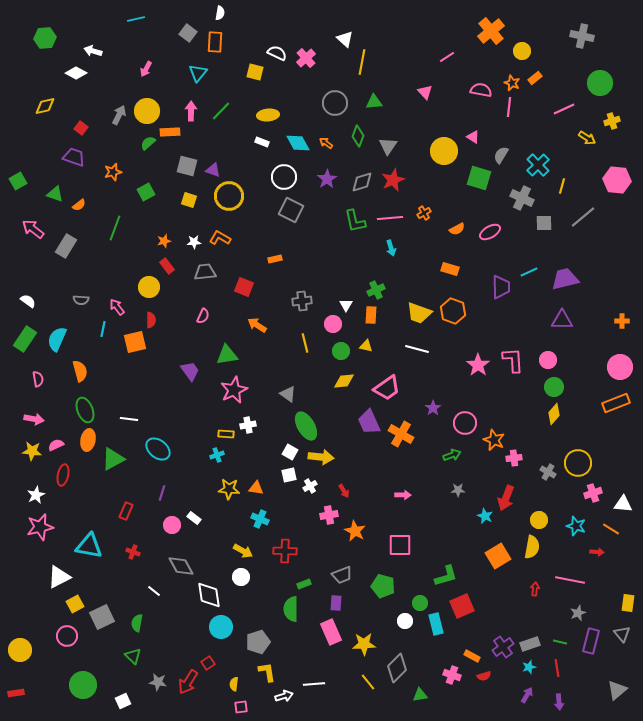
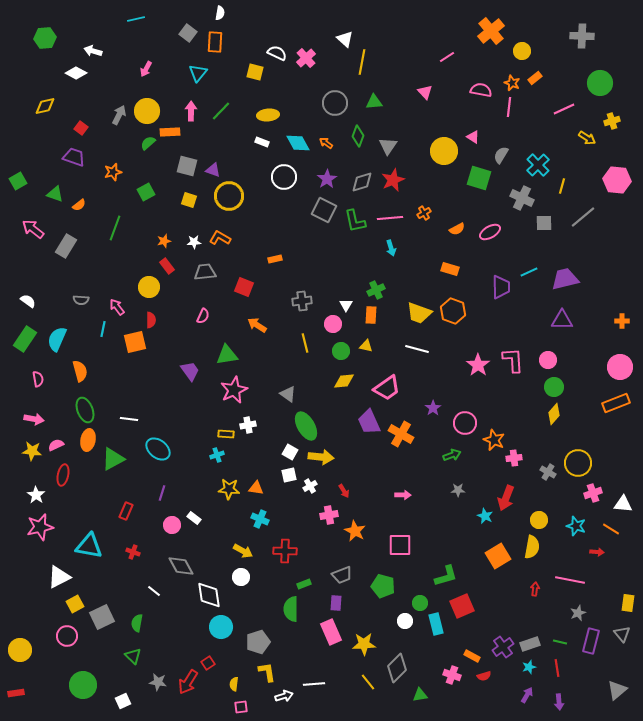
gray cross at (582, 36): rotated 10 degrees counterclockwise
gray square at (291, 210): moved 33 px right
white star at (36, 495): rotated 12 degrees counterclockwise
